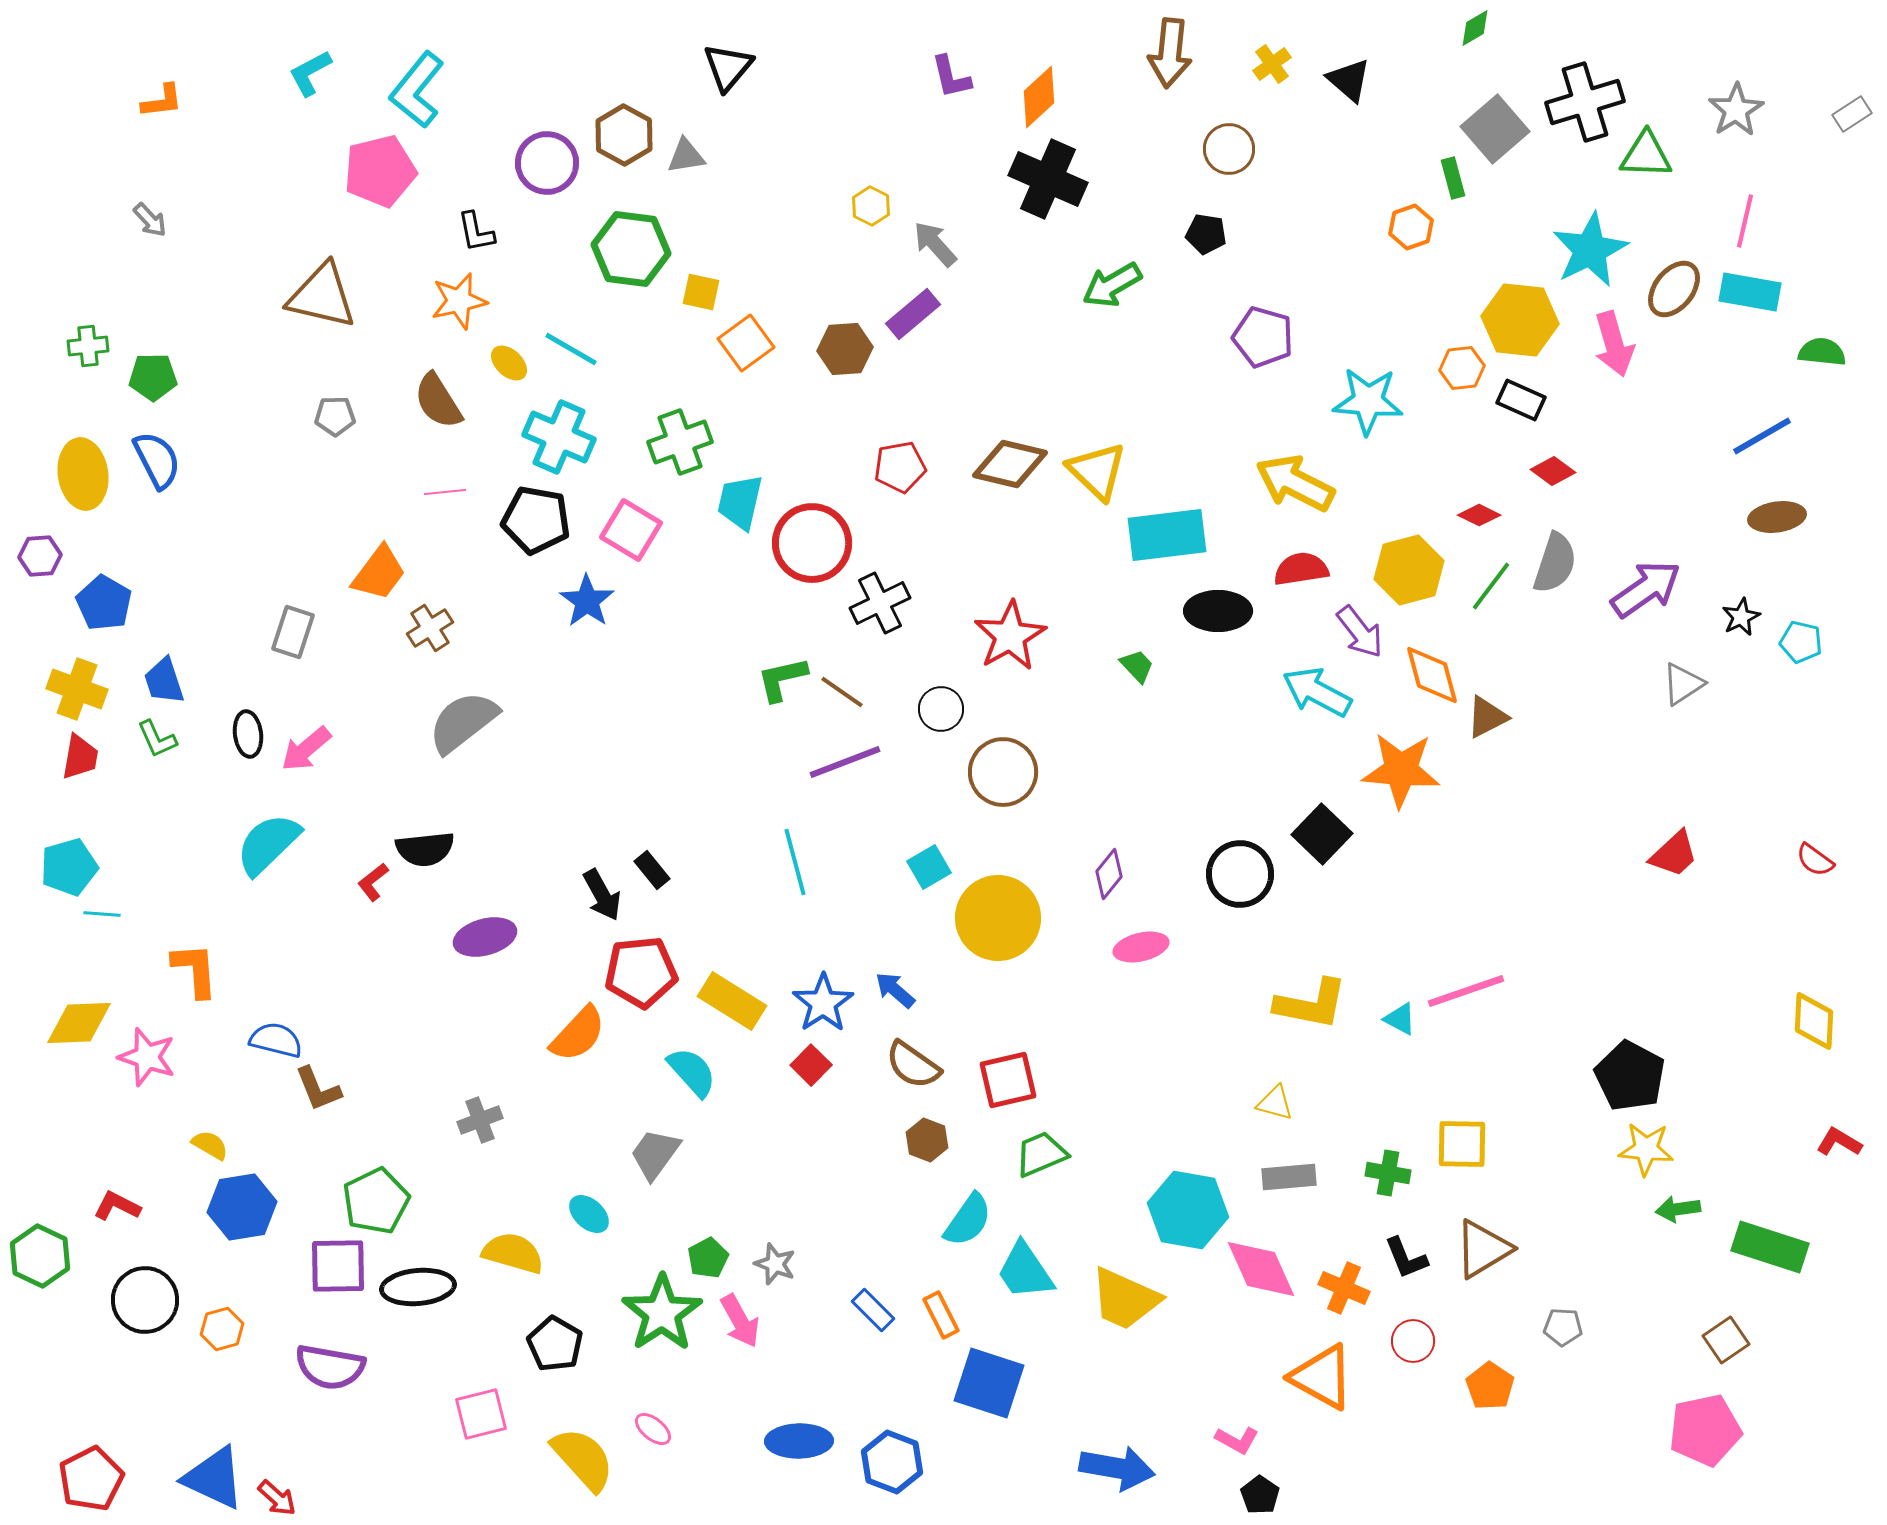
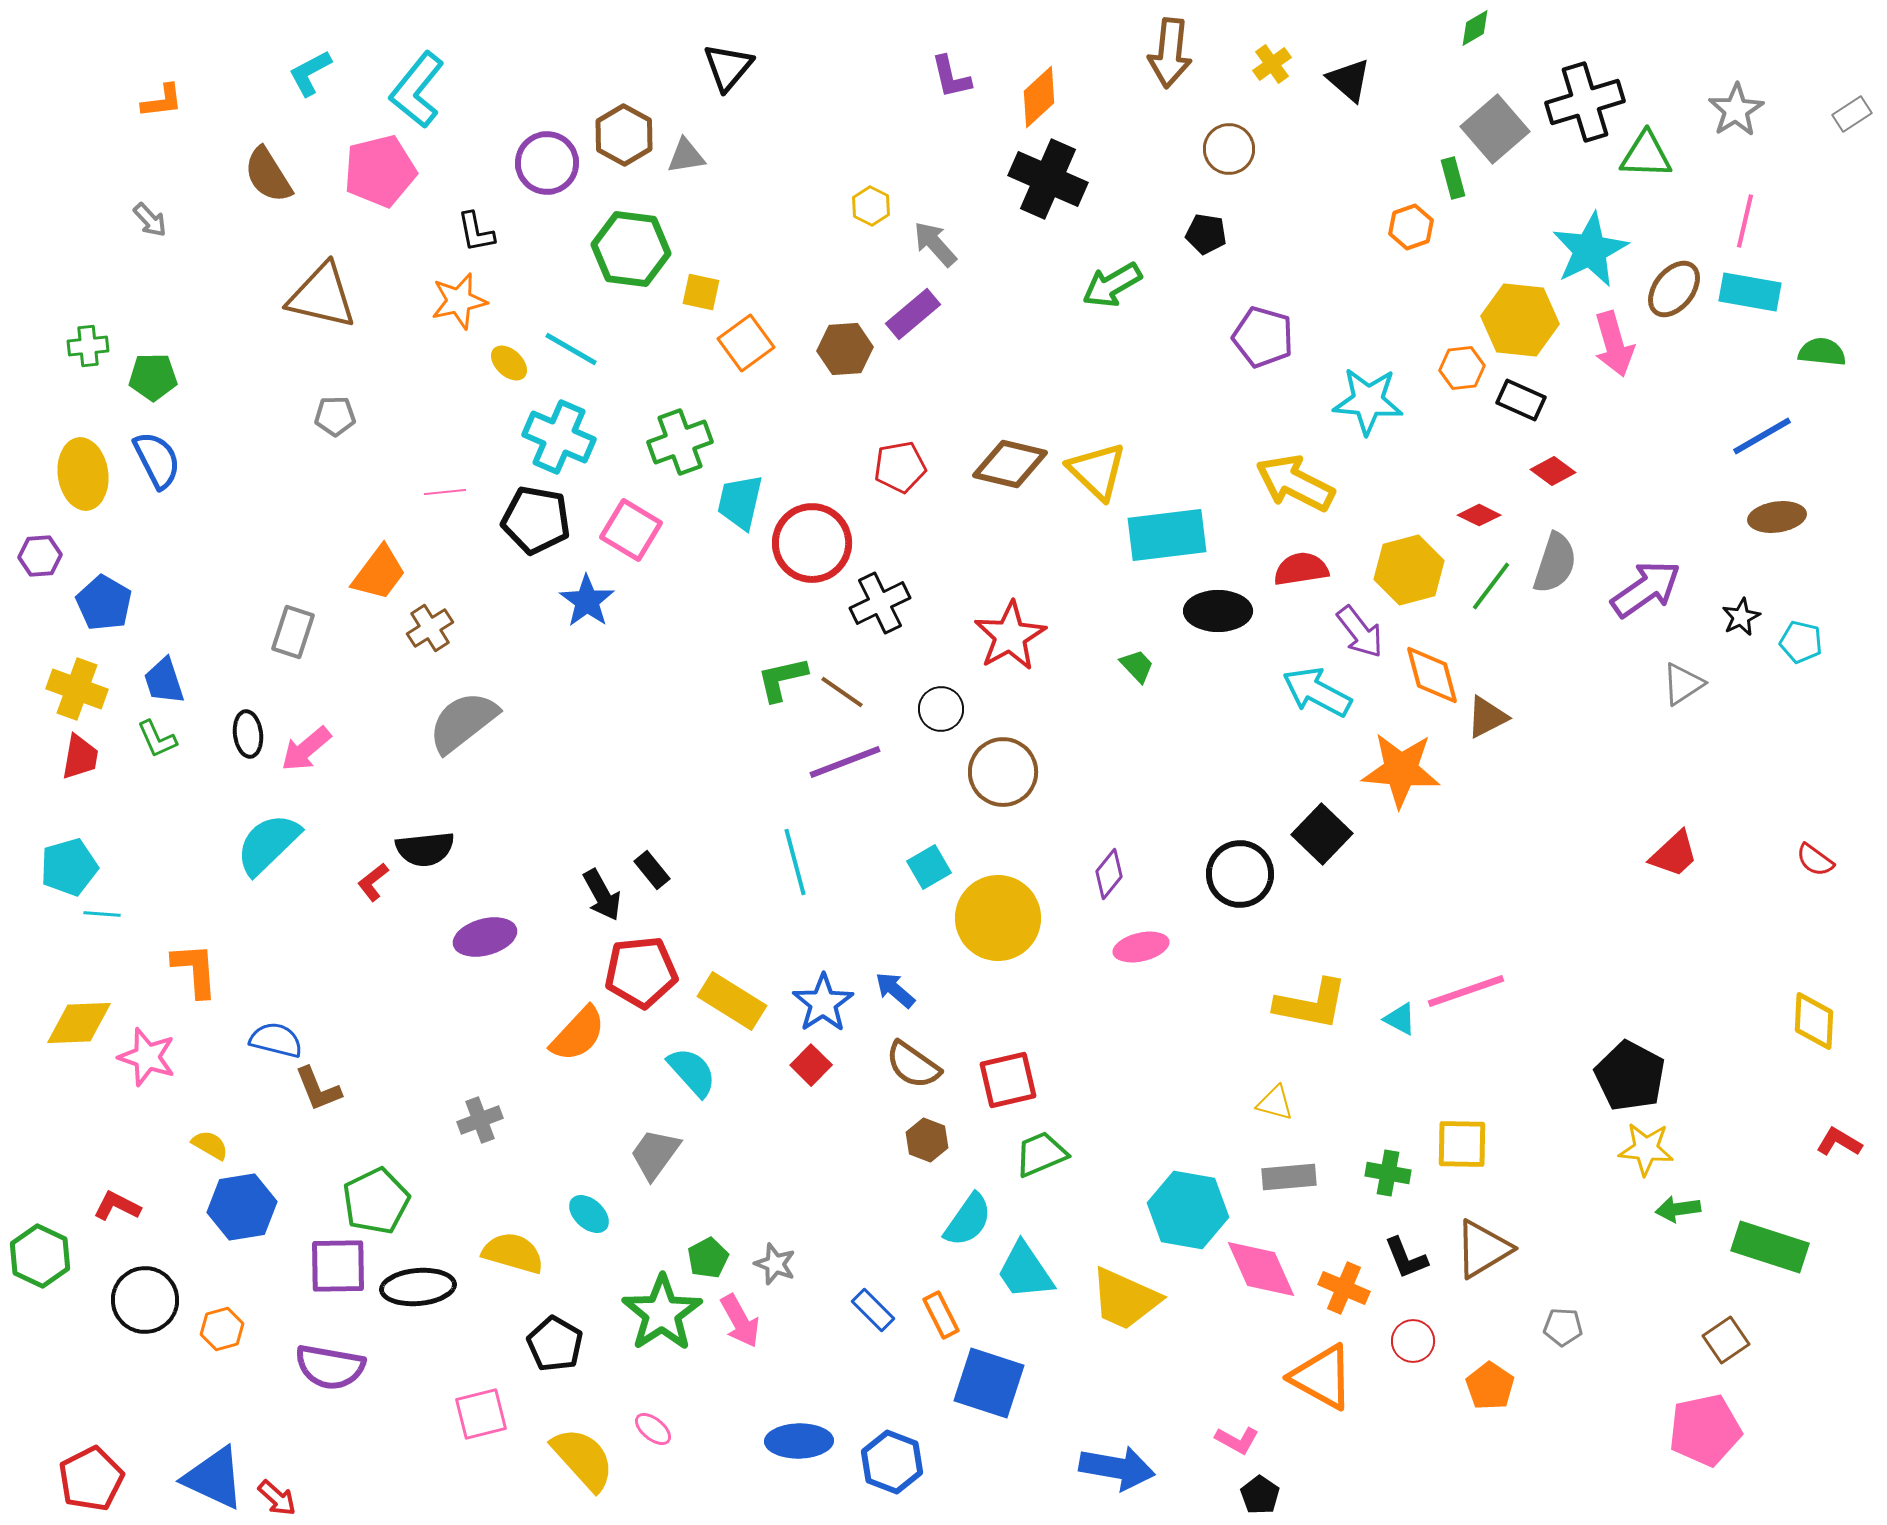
brown semicircle at (438, 401): moved 170 px left, 226 px up
